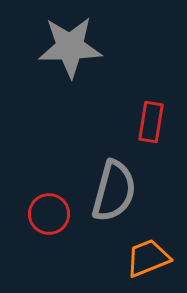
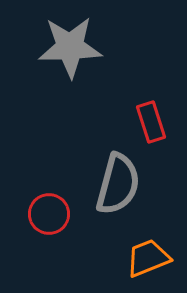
red rectangle: rotated 27 degrees counterclockwise
gray semicircle: moved 4 px right, 7 px up
